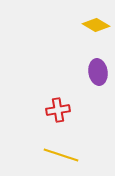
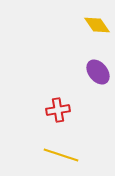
yellow diamond: moved 1 px right; rotated 24 degrees clockwise
purple ellipse: rotated 30 degrees counterclockwise
